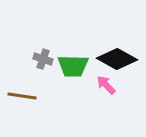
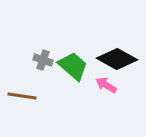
gray cross: moved 1 px down
green trapezoid: rotated 140 degrees counterclockwise
pink arrow: rotated 15 degrees counterclockwise
